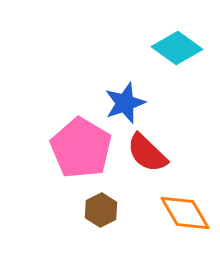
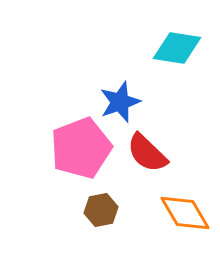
cyan diamond: rotated 27 degrees counterclockwise
blue star: moved 5 px left, 1 px up
pink pentagon: rotated 20 degrees clockwise
brown hexagon: rotated 16 degrees clockwise
